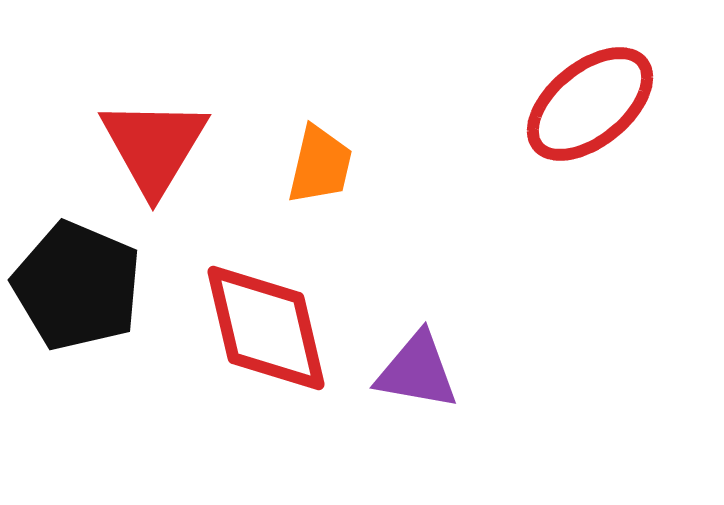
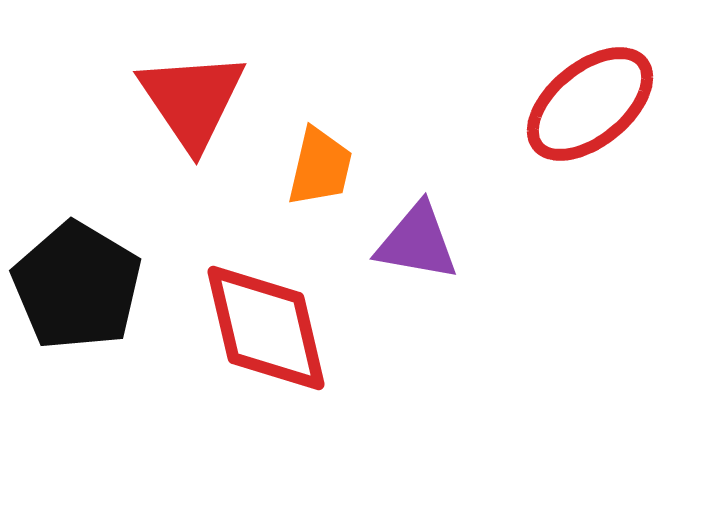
red triangle: moved 38 px right, 46 px up; rotated 5 degrees counterclockwise
orange trapezoid: moved 2 px down
black pentagon: rotated 8 degrees clockwise
purple triangle: moved 129 px up
